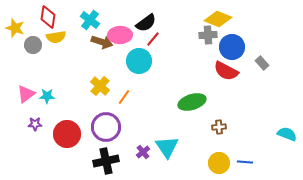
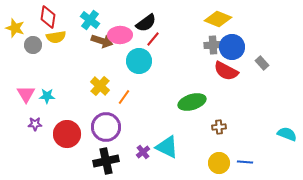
gray cross: moved 5 px right, 10 px down
brown arrow: moved 1 px up
pink triangle: rotated 24 degrees counterclockwise
cyan triangle: rotated 30 degrees counterclockwise
